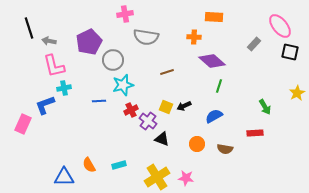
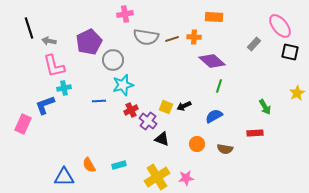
brown line: moved 5 px right, 33 px up
pink star: rotated 14 degrees counterclockwise
